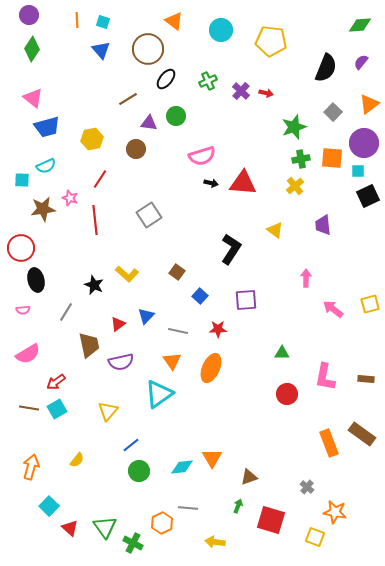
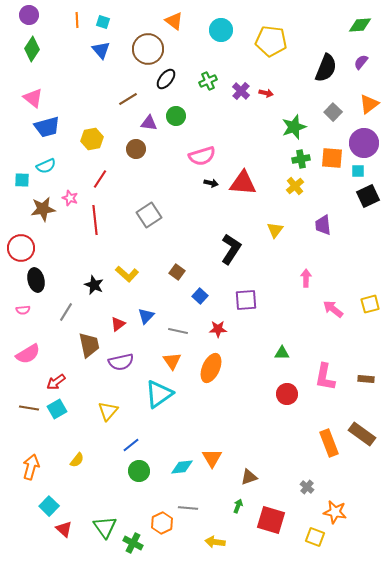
yellow triangle at (275, 230): rotated 30 degrees clockwise
red triangle at (70, 528): moved 6 px left, 1 px down
